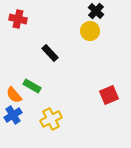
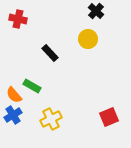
yellow circle: moved 2 px left, 8 px down
red square: moved 22 px down
